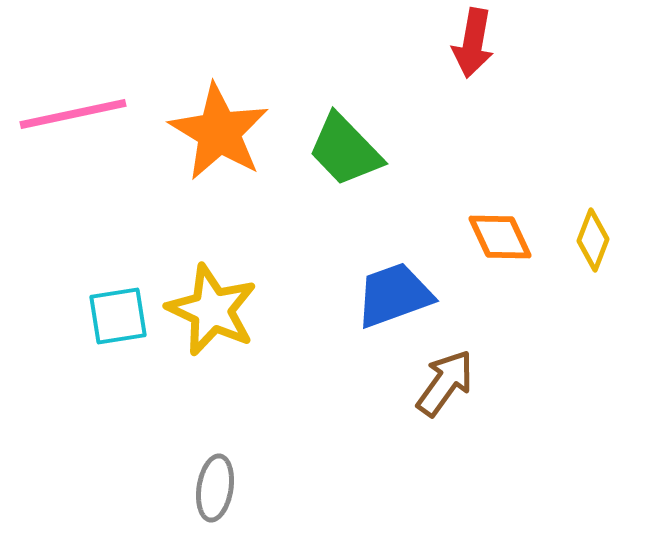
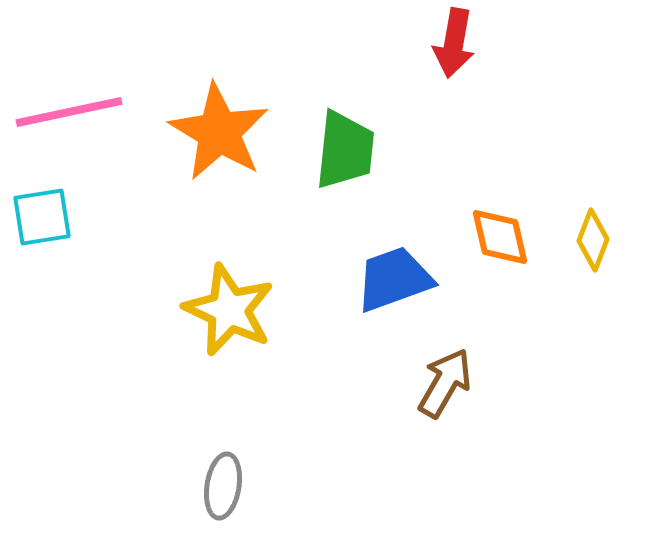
red arrow: moved 19 px left
pink line: moved 4 px left, 2 px up
green trapezoid: rotated 130 degrees counterclockwise
orange diamond: rotated 12 degrees clockwise
blue trapezoid: moved 16 px up
yellow star: moved 17 px right
cyan square: moved 76 px left, 99 px up
brown arrow: rotated 6 degrees counterclockwise
gray ellipse: moved 8 px right, 2 px up
